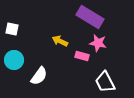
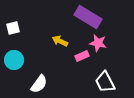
purple rectangle: moved 2 px left
white square: moved 1 px right, 1 px up; rotated 24 degrees counterclockwise
pink rectangle: rotated 40 degrees counterclockwise
white semicircle: moved 8 px down
